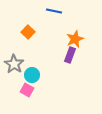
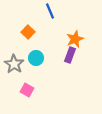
blue line: moved 4 px left; rotated 56 degrees clockwise
cyan circle: moved 4 px right, 17 px up
